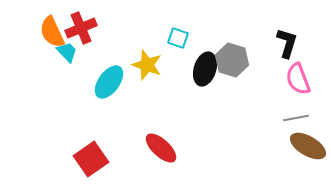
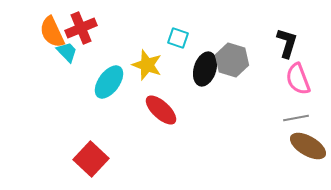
red ellipse: moved 38 px up
red square: rotated 12 degrees counterclockwise
